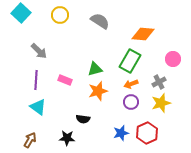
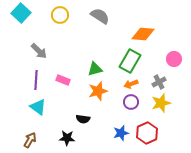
gray semicircle: moved 5 px up
pink circle: moved 1 px right
pink rectangle: moved 2 px left
